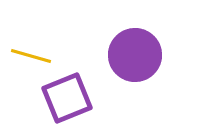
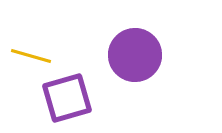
purple square: rotated 6 degrees clockwise
